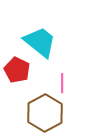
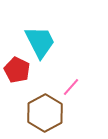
cyan trapezoid: rotated 24 degrees clockwise
pink line: moved 9 px right, 4 px down; rotated 42 degrees clockwise
